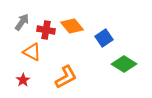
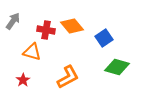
gray arrow: moved 9 px left, 1 px up
orange triangle: rotated 12 degrees counterclockwise
green diamond: moved 7 px left, 3 px down; rotated 15 degrees counterclockwise
orange L-shape: moved 2 px right
